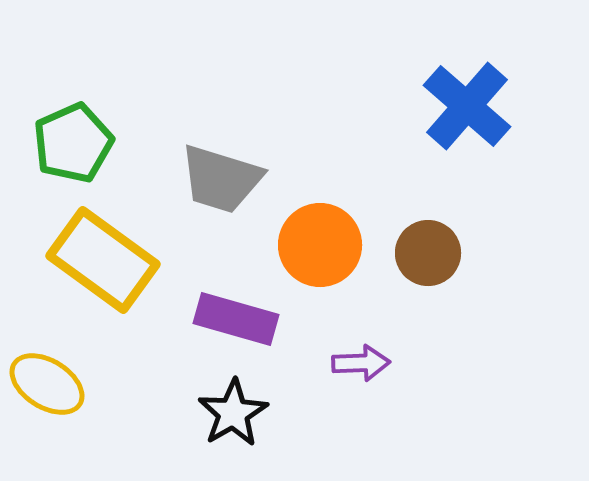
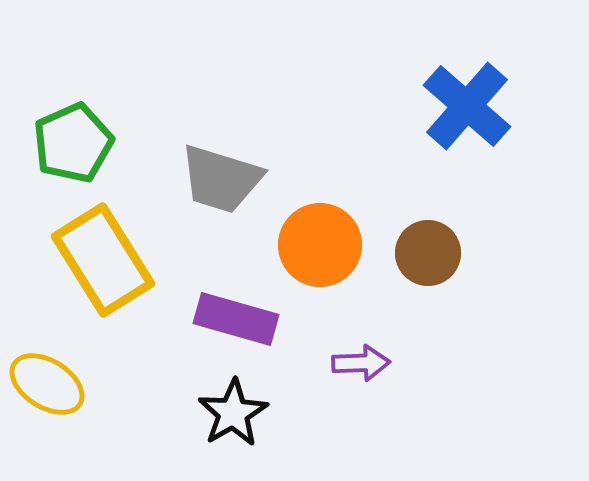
yellow rectangle: rotated 22 degrees clockwise
